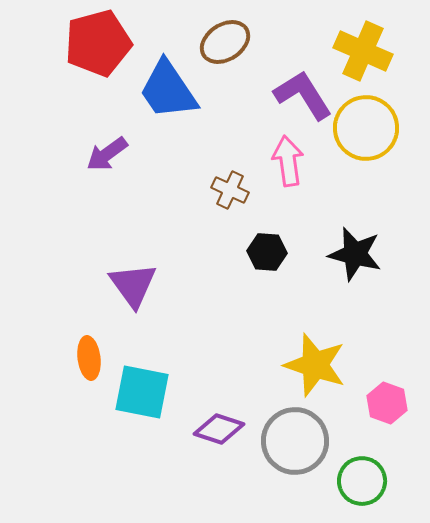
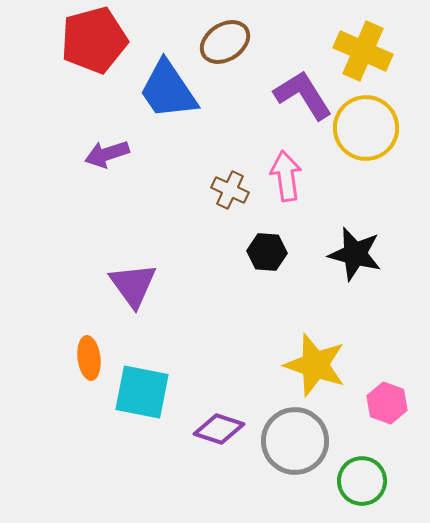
red pentagon: moved 4 px left, 3 px up
purple arrow: rotated 18 degrees clockwise
pink arrow: moved 2 px left, 15 px down
